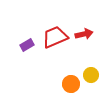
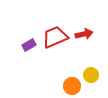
purple rectangle: moved 2 px right
orange circle: moved 1 px right, 2 px down
